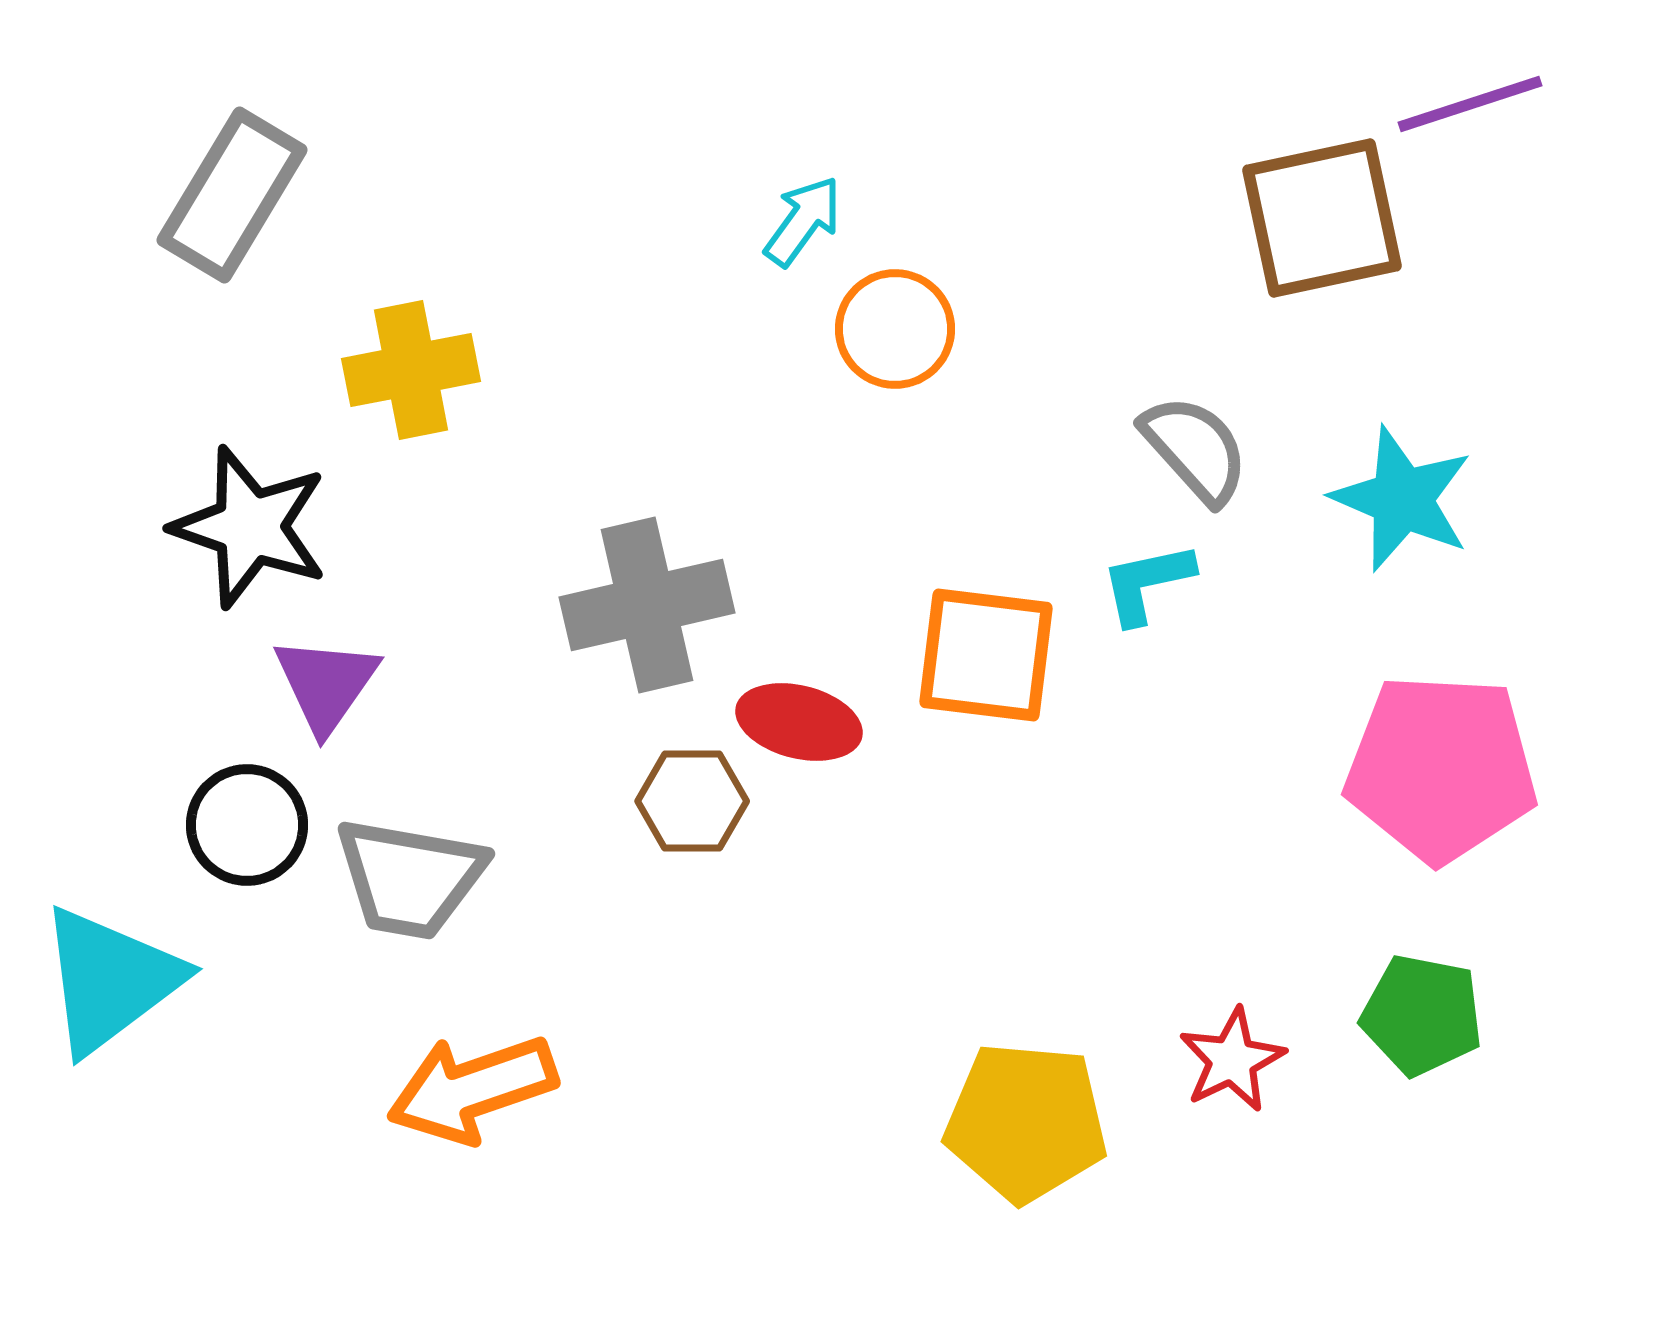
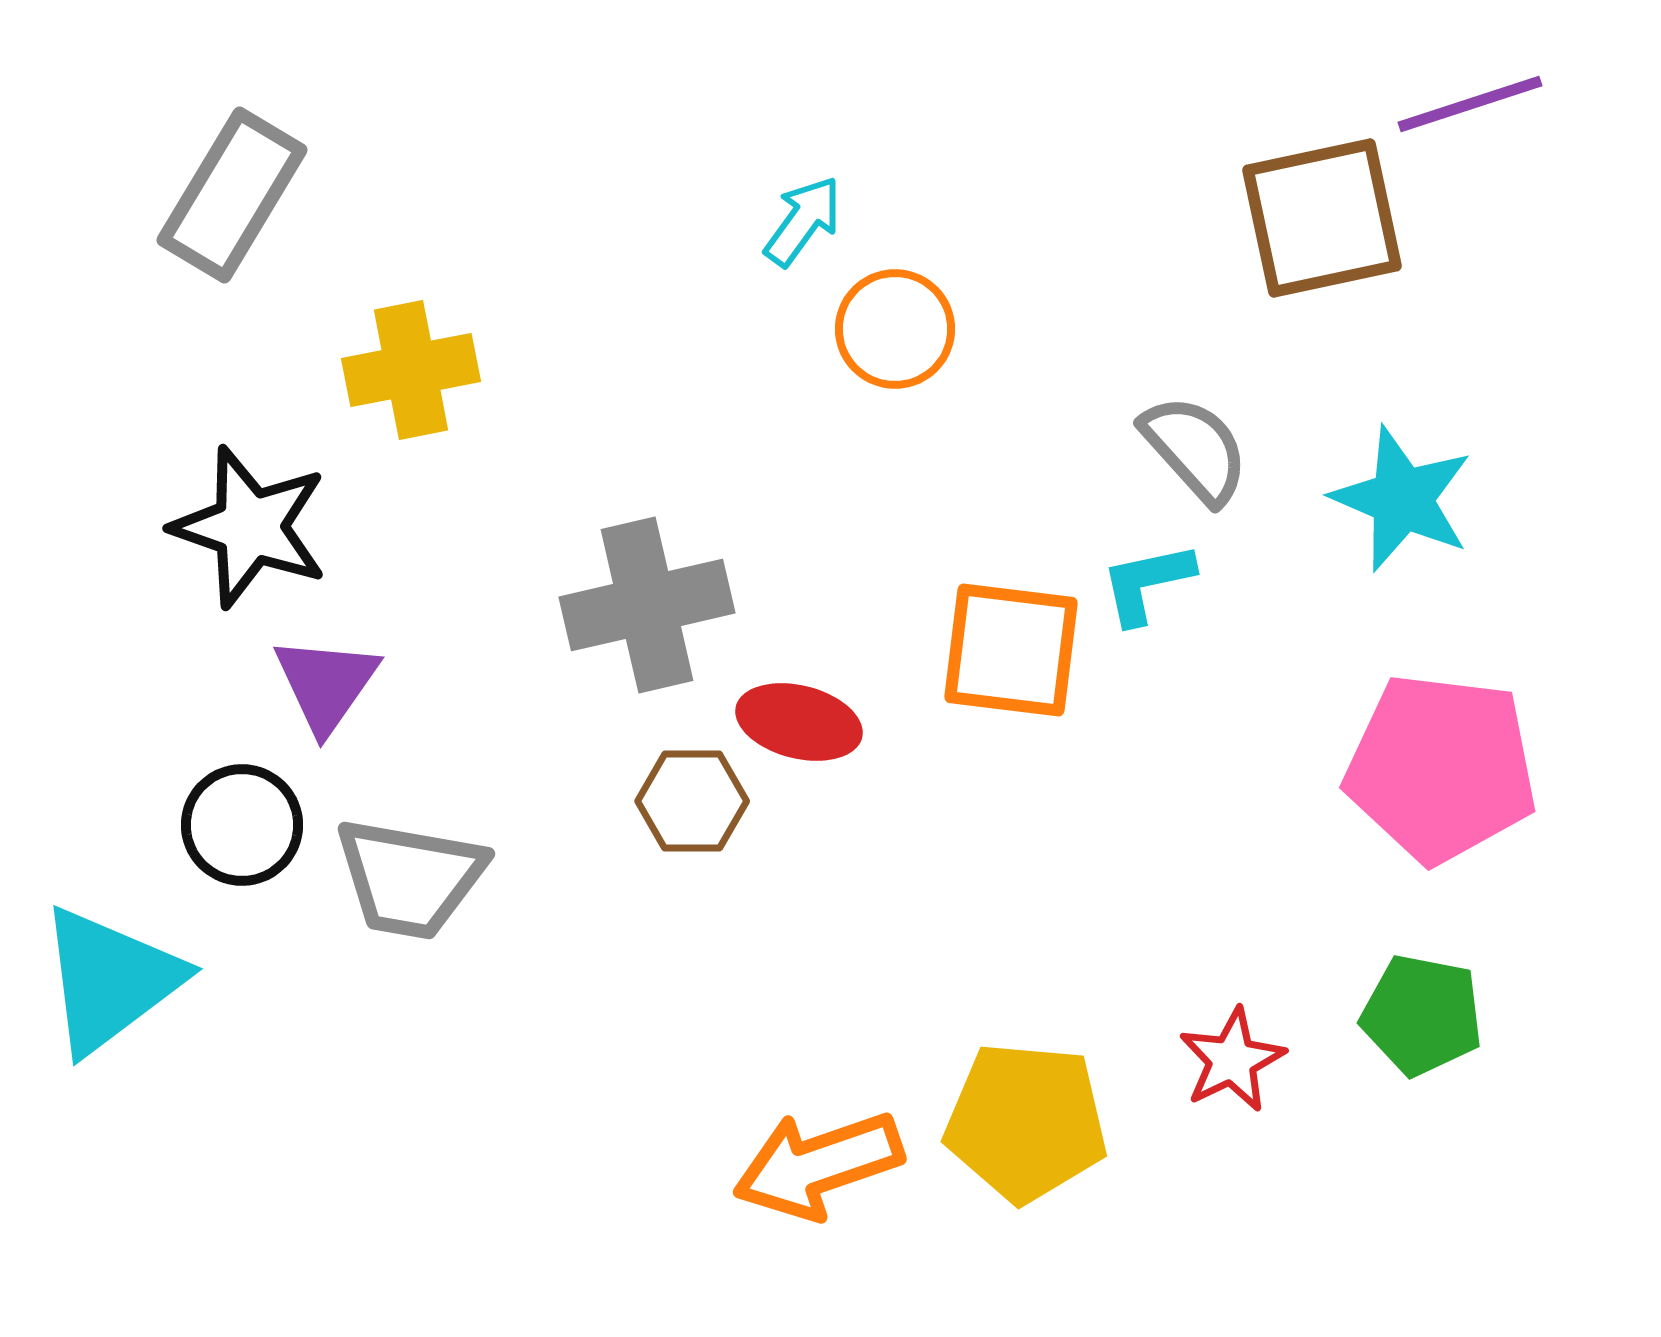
orange square: moved 25 px right, 5 px up
pink pentagon: rotated 4 degrees clockwise
black circle: moved 5 px left
orange arrow: moved 346 px right, 76 px down
